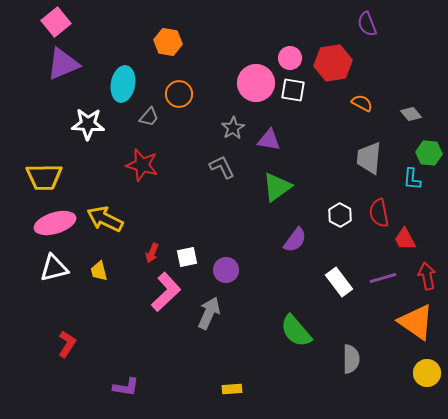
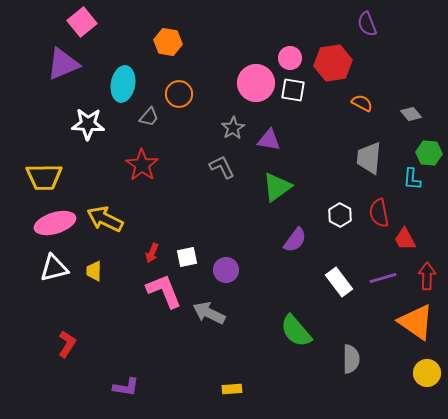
pink square at (56, 22): moved 26 px right
red star at (142, 165): rotated 20 degrees clockwise
yellow trapezoid at (99, 271): moved 5 px left; rotated 15 degrees clockwise
red arrow at (427, 276): rotated 12 degrees clockwise
pink L-shape at (166, 292): moved 2 px left, 1 px up; rotated 69 degrees counterclockwise
gray arrow at (209, 313): rotated 88 degrees counterclockwise
